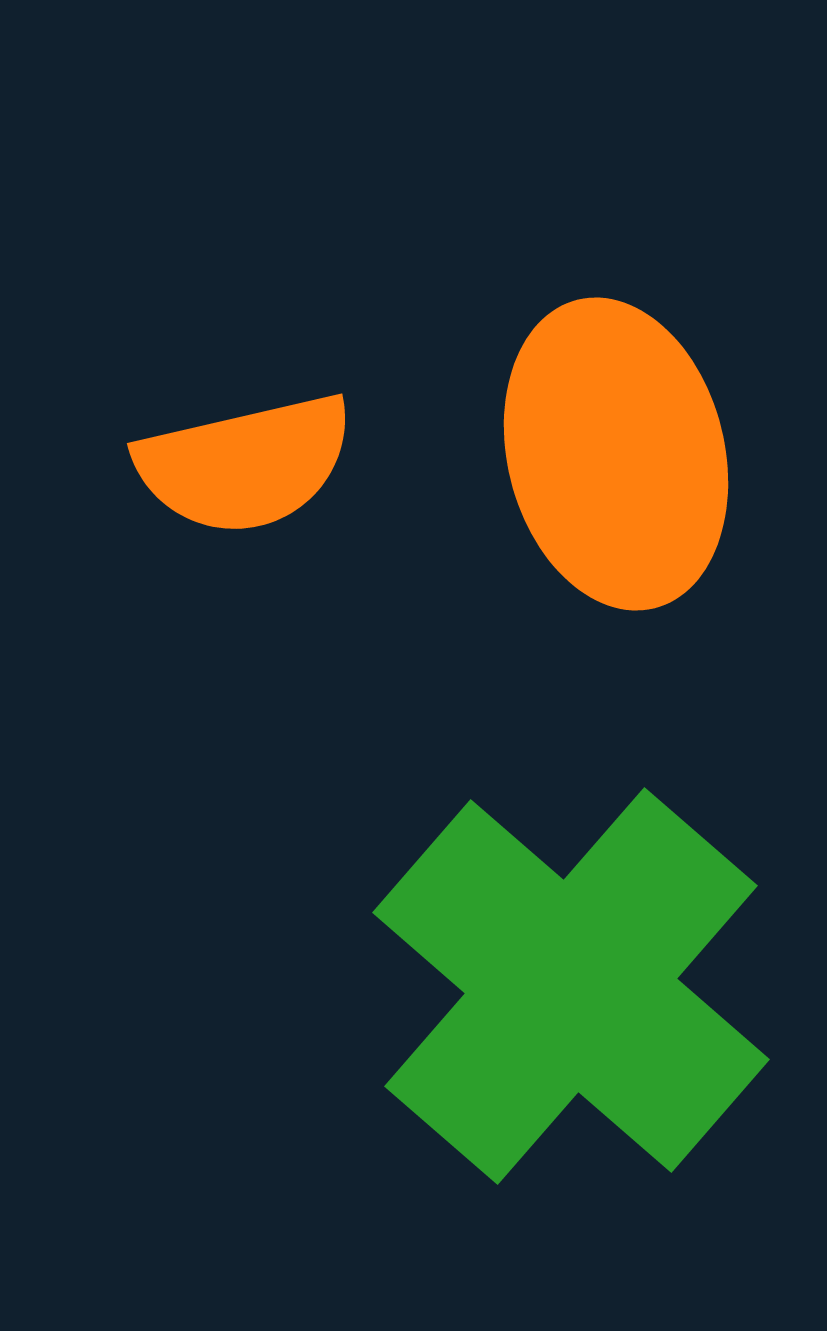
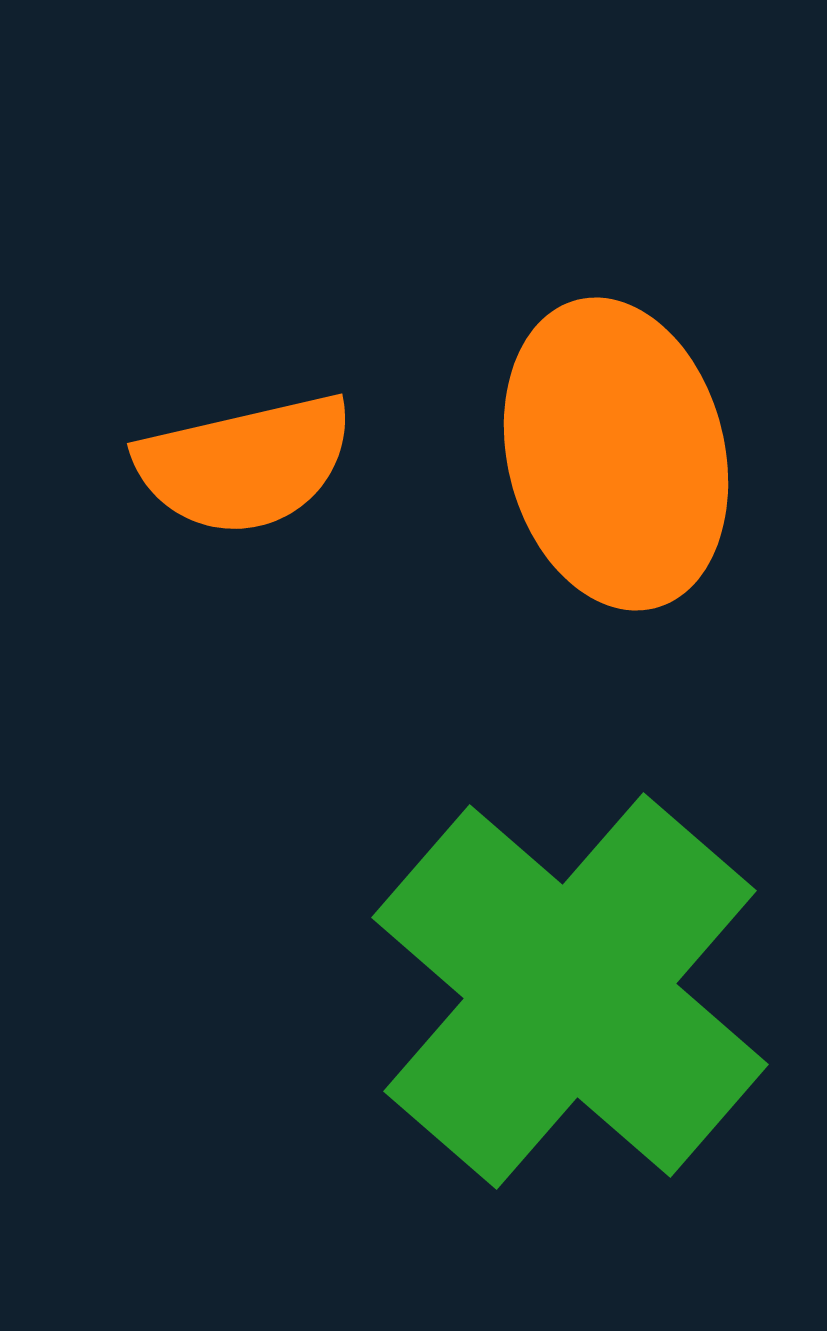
green cross: moved 1 px left, 5 px down
